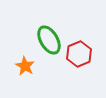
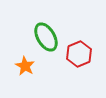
green ellipse: moved 3 px left, 3 px up
